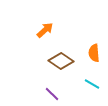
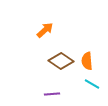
orange semicircle: moved 7 px left, 8 px down
purple line: rotated 49 degrees counterclockwise
